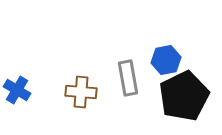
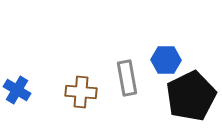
blue hexagon: rotated 12 degrees clockwise
gray rectangle: moved 1 px left
black pentagon: moved 7 px right
